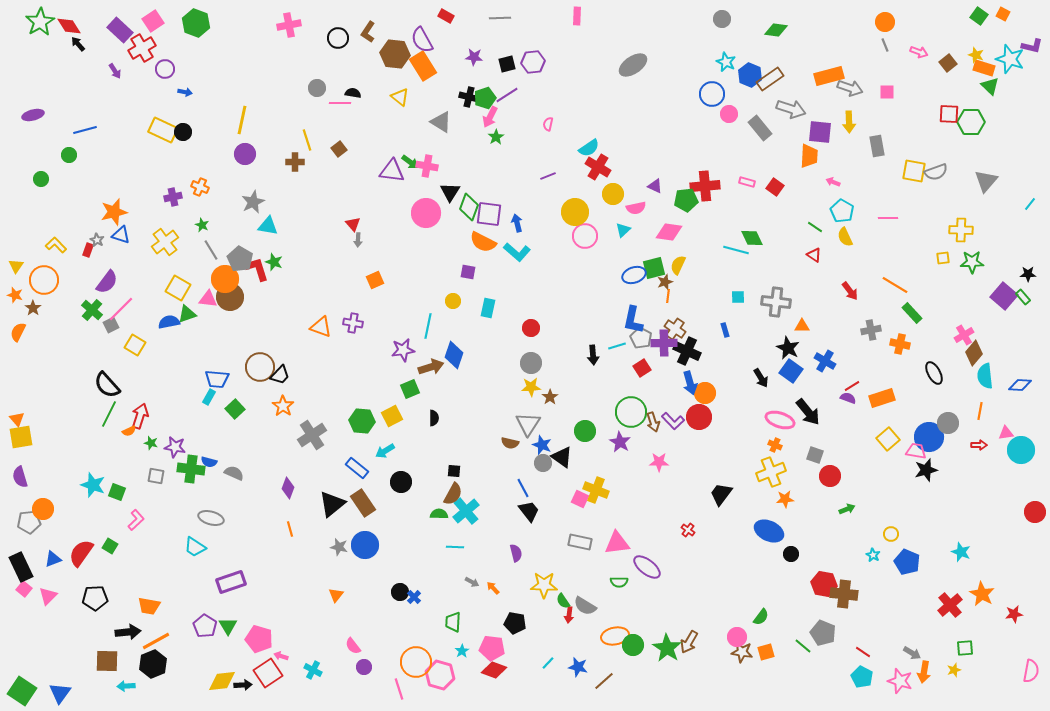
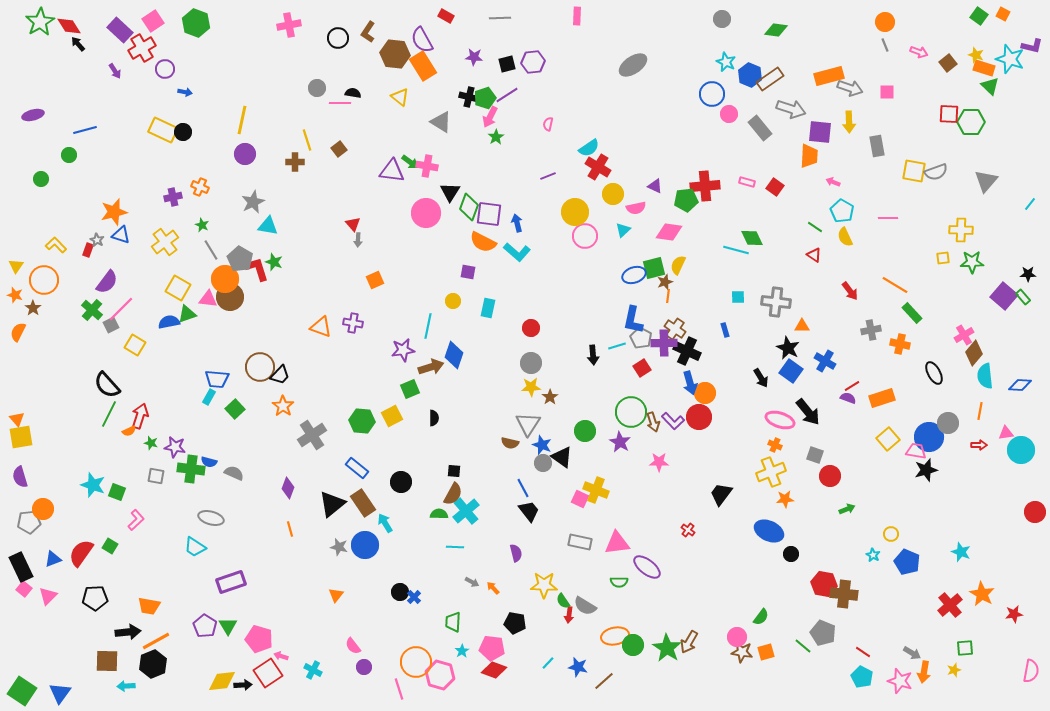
cyan arrow at (385, 451): moved 72 px down; rotated 90 degrees clockwise
